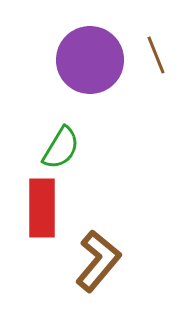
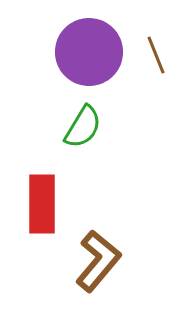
purple circle: moved 1 px left, 8 px up
green semicircle: moved 22 px right, 21 px up
red rectangle: moved 4 px up
